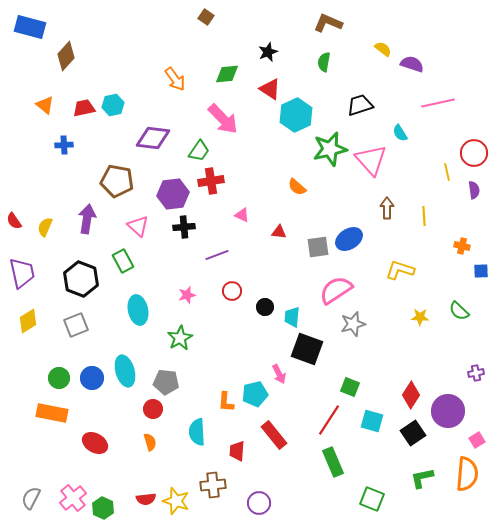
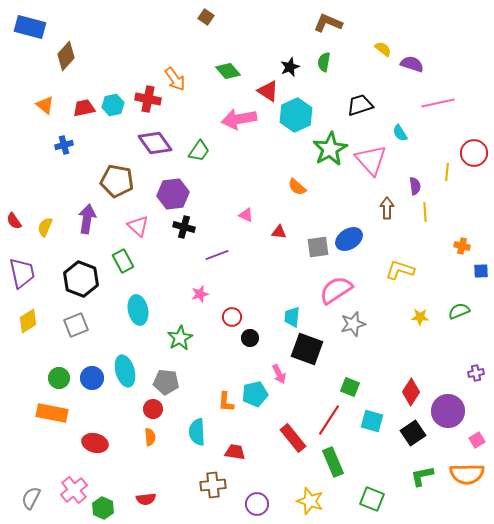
black star at (268, 52): moved 22 px right, 15 px down
green diamond at (227, 74): moved 1 px right, 3 px up; rotated 55 degrees clockwise
red triangle at (270, 89): moved 2 px left, 2 px down
pink arrow at (223, 119): moved 16 px right; rotated 124 degrees clockwise
purple diamond at (153, 138): moved 2 px right, 5 px down; rotated 48 degrees clockwise
blue cross at (64, 145): rotated 12 degrees counterclockwise
green star at (330, 149): rotated 16 degrees counterclockwise
yellow line at (447, 172): rotated 18 degrees clockwise
red cross at (211, 181): moved 63 px left, 82 px up; rotated 20 degrees clockwise
purple semicircle at (474, 190): moved 59 px left, 4 px up
pink triangle at (242, 215): moved 4 px right
yellow line at (424, 216): moved 1 px right, 4 px up
black cross at (184, 227): rotated 20 degrees clockwise
red circle at (232, 291): moved 26 px down
pink star at (187, 295): moved 13 px right, 1 px up
black circle at (265, 307): moved 15 px left, 31 px down
green semicircle at (459, 311): rotated 115 degrees clockwise
red diamond at (411, 395): moved 3 px up
red rectangle at (274, 435): moved 19 px right, 3 px down
orange semicircle at (150, 442): moved 5 px up; rotated 12 degrees clockwise
red ellipse at (95, 443): rotated 15 degrees counterclockwise
red trapezoid at (237, 451): moved 2 px left, 1 px down; rotated 95 degrees clockwise
orange semicircle at (467, 474): rotated 84 degrees clockwise
green L-shape at (422, 478): moved 2 px up
pink cross at (73, 498): moved 1 px right, 8 px up
yellow star at (176, 501): moved 134 px right
purple circle at (259, 503): moved 2 px left, 1 px down
